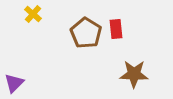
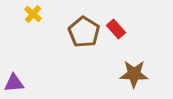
red rectangle: rotated 36 degrees counterclockwise
brown pentagon: moved 2 px left, 1 px up
purple triangle: rotated 40 degrees clockwise
